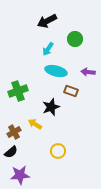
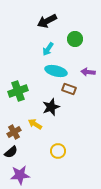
brown rectangle: moved 2 px left, 2 px up
